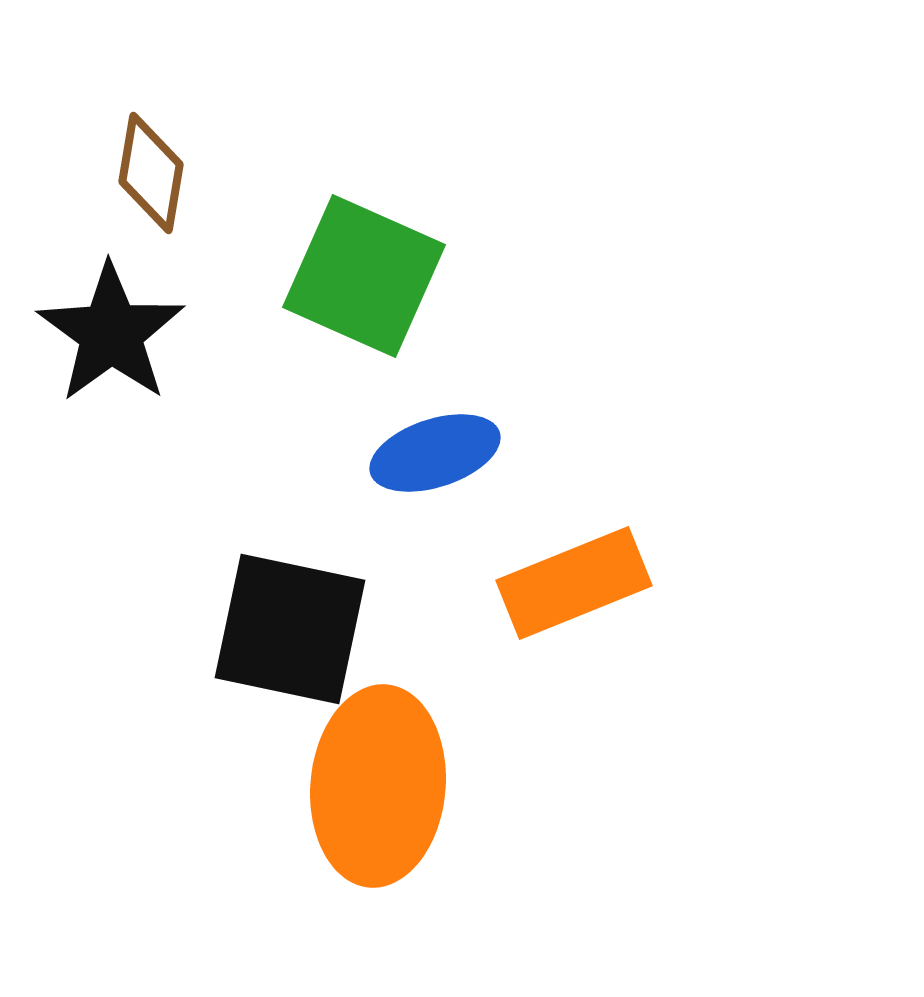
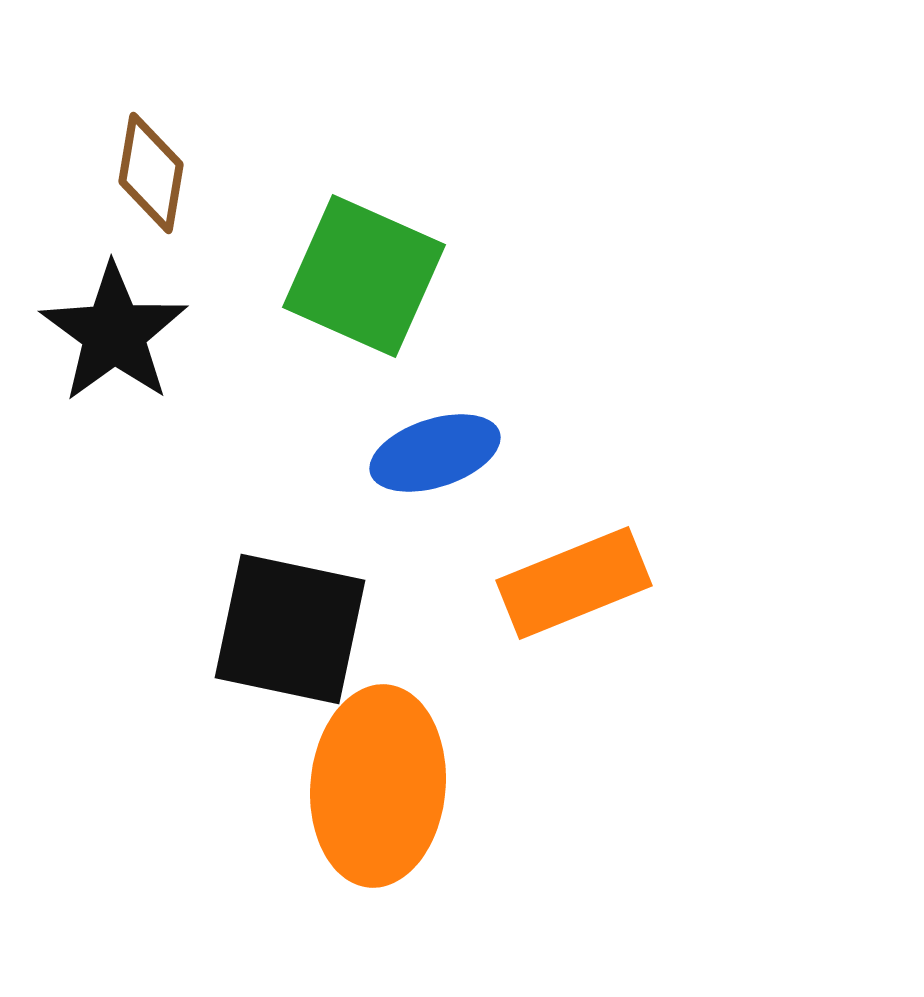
black star: moved 3 px right
